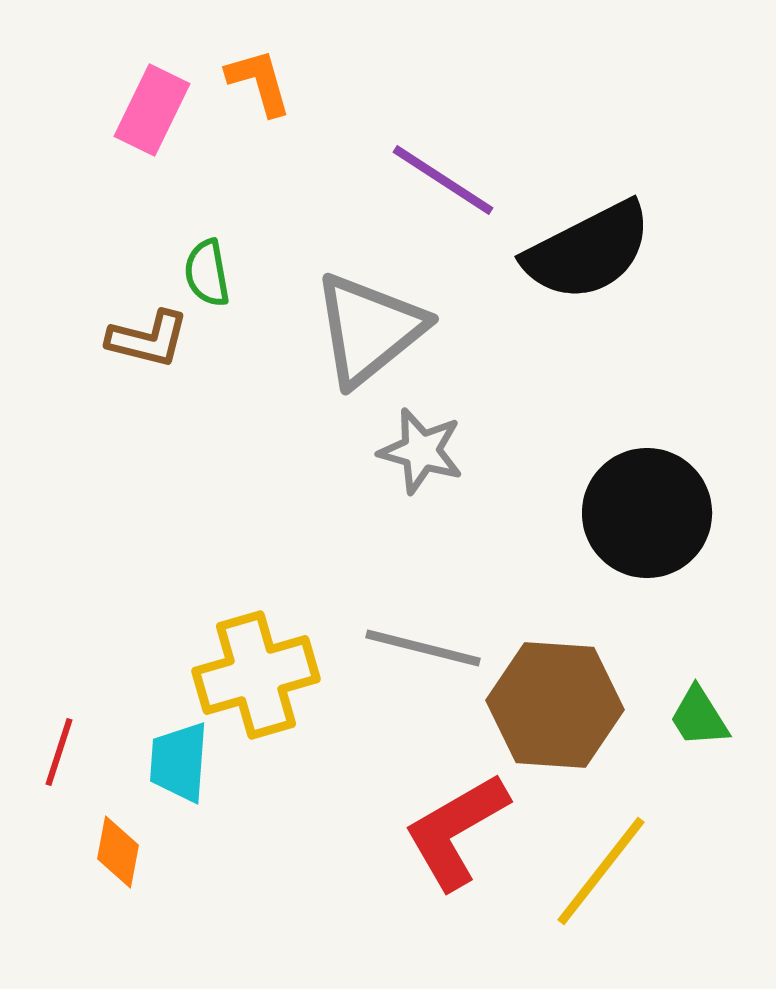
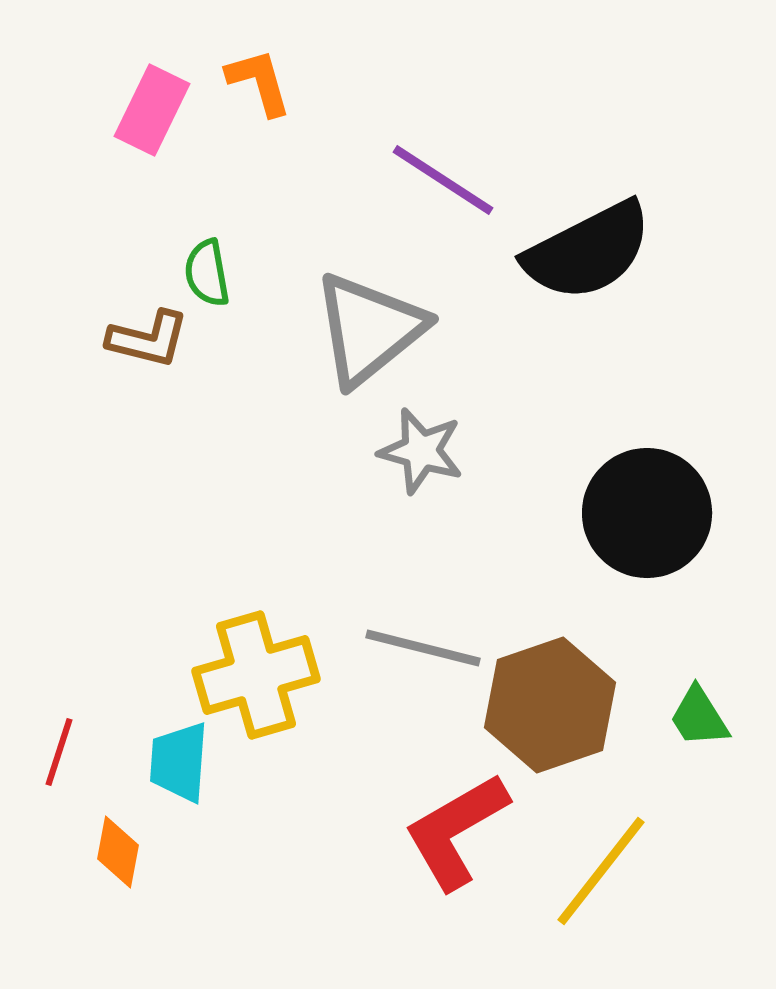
brown hexagon: moved 5 px left; rotated 23 degrees counterclockwise
